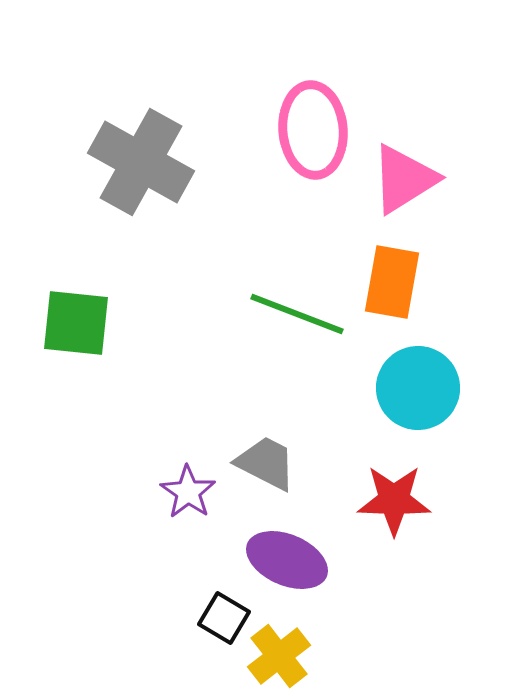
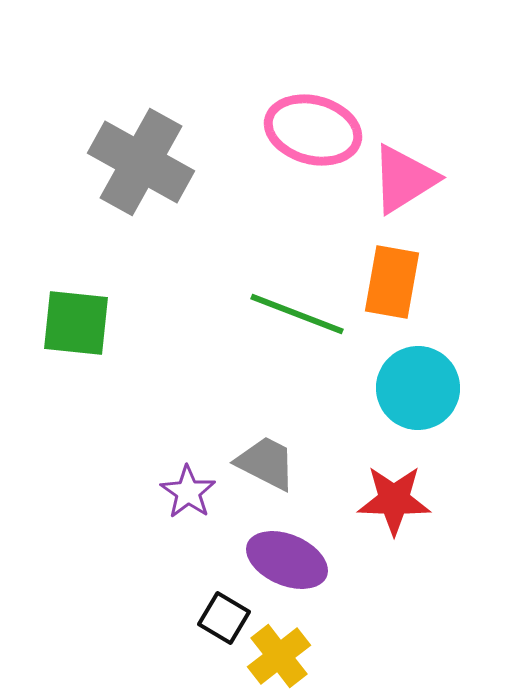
pink ellipse: rotated 70 degrees counterclockwise
